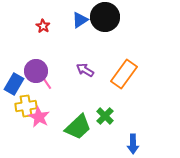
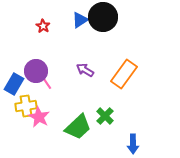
black circle: moved 2 px left
